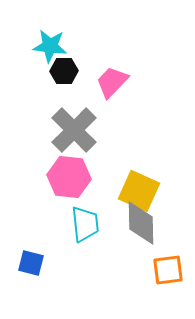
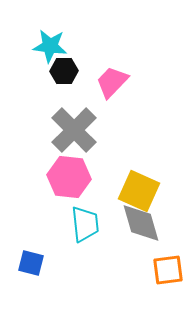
gray diamond: rotated 15 degrees counterclockwise
